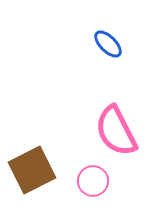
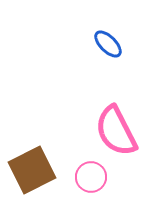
pink circle: moved 2 px left, 4 px up
